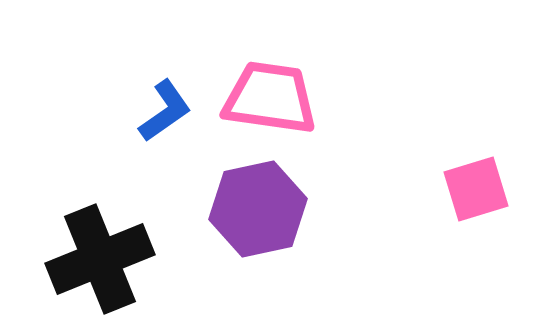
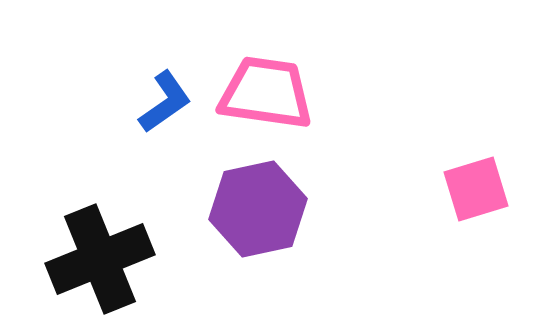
pink trapezoid: moved 4 px left, 5 px up
blue L-shape: moved 9 px up
